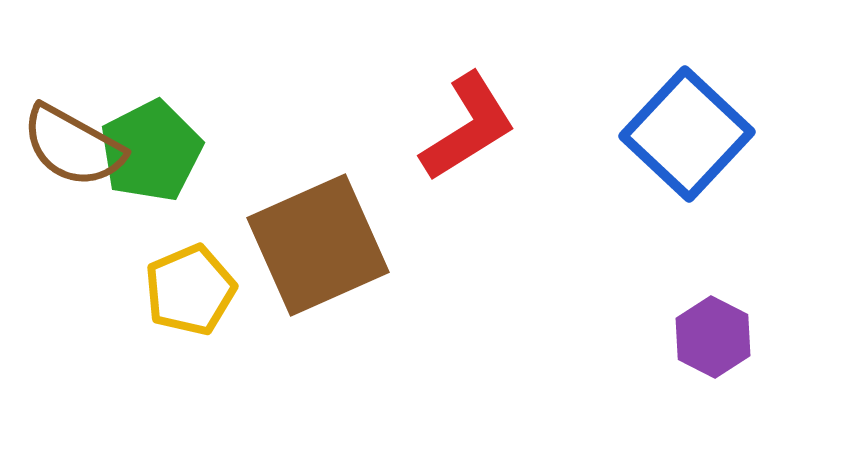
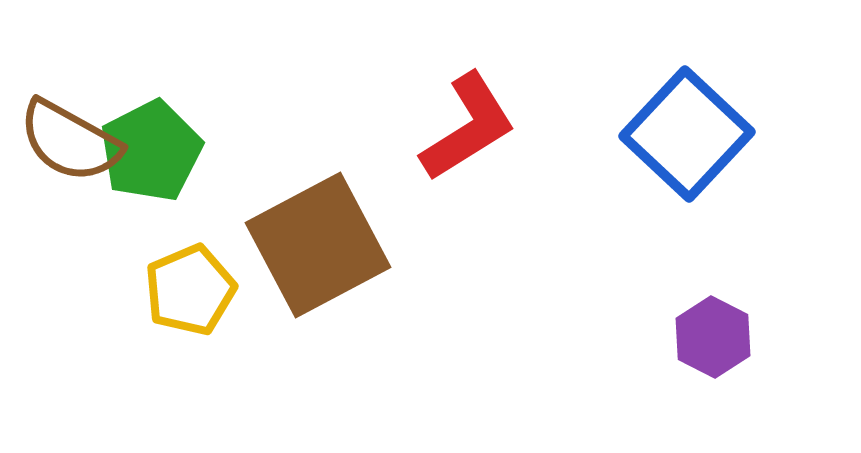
brown semicircle: moved 3 px left, 5 px up
brown square: rotated 4 degrees counterclockwise
